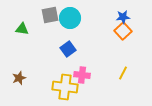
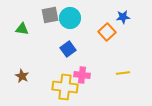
orange square: moved 16 px left, 1 px down
yellow line: rotated 56 degrees clockwise
brown star: moved 3 px right, 2 px up; rotated 24 degrees counterclockwise
